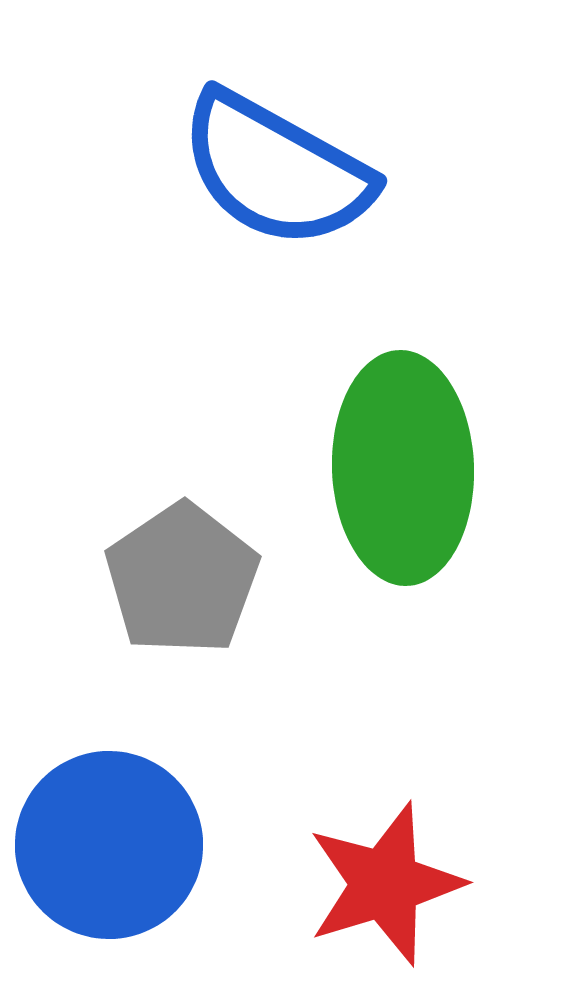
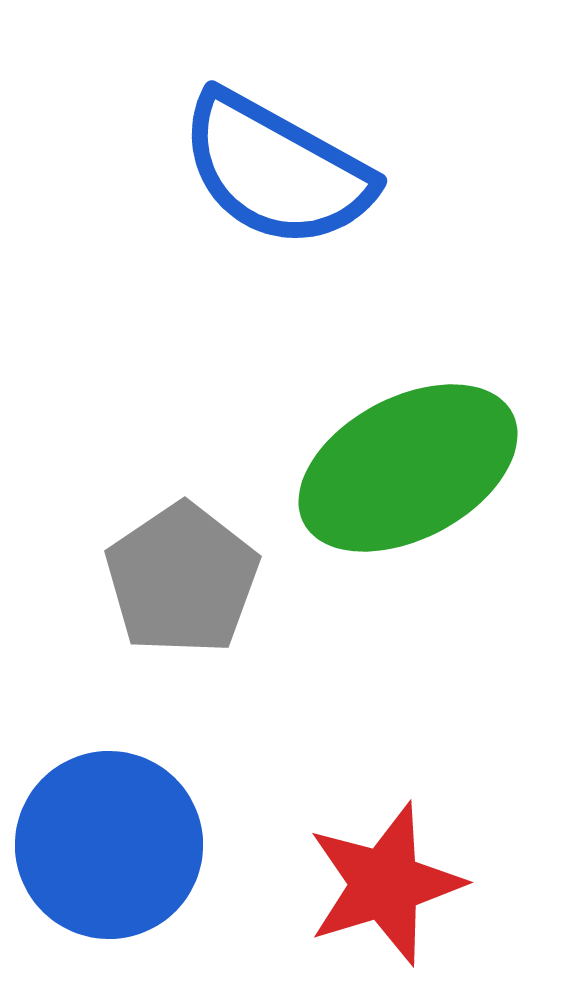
green ellipse: moved 5 px right; rotated 64 degrees clockwise
